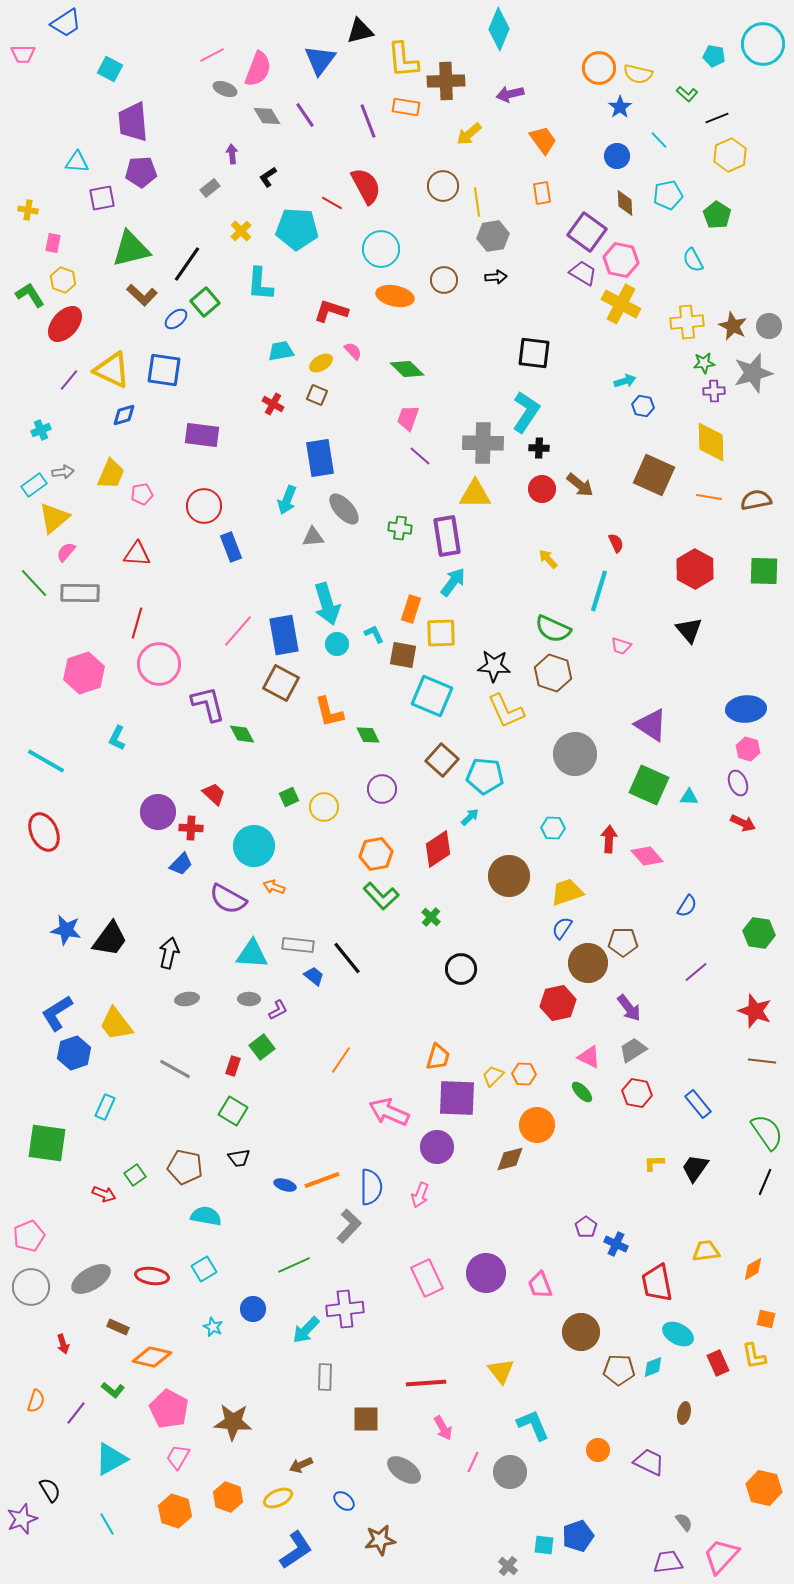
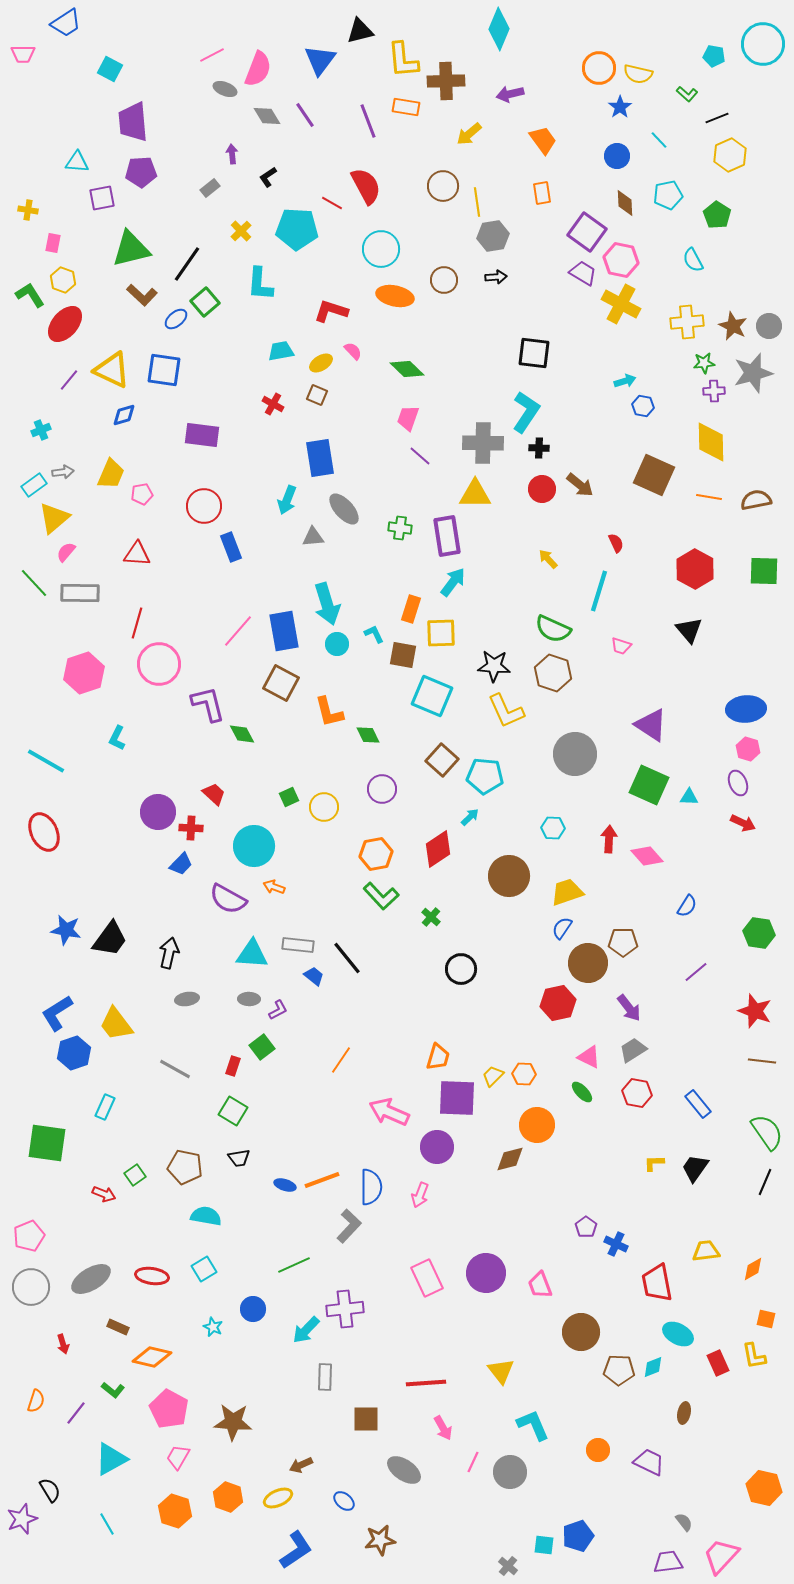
blue rectangle at (284, 635): moved 4 px up
